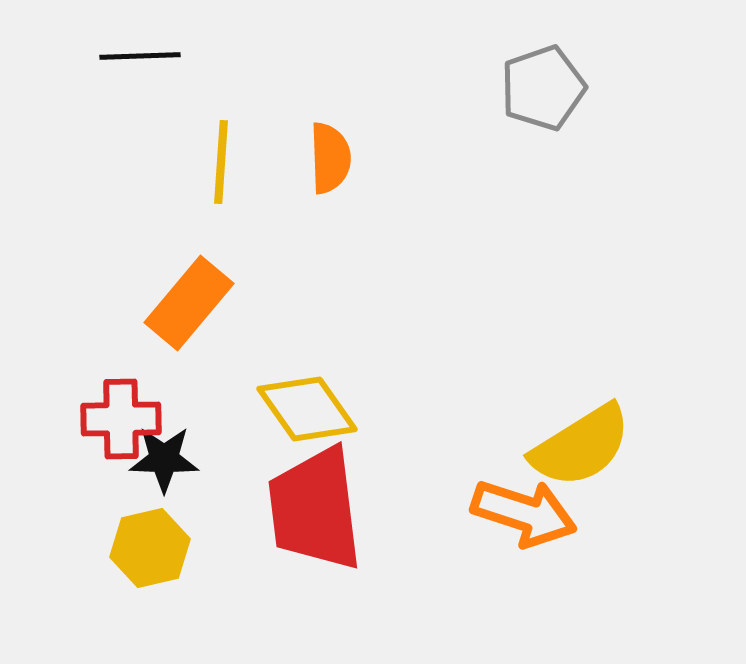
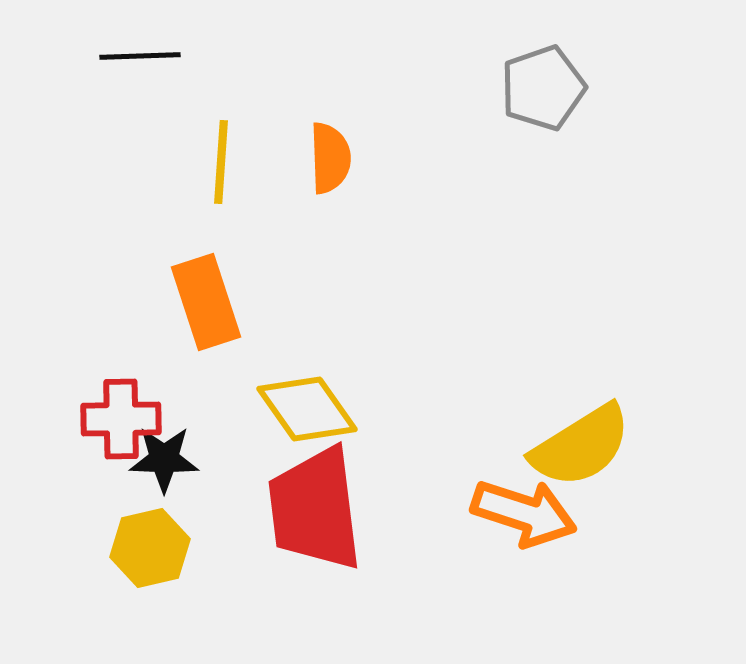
orange rectangle: moved 17 px right, 1 px up; rotated 58 degrees counterclockwise
